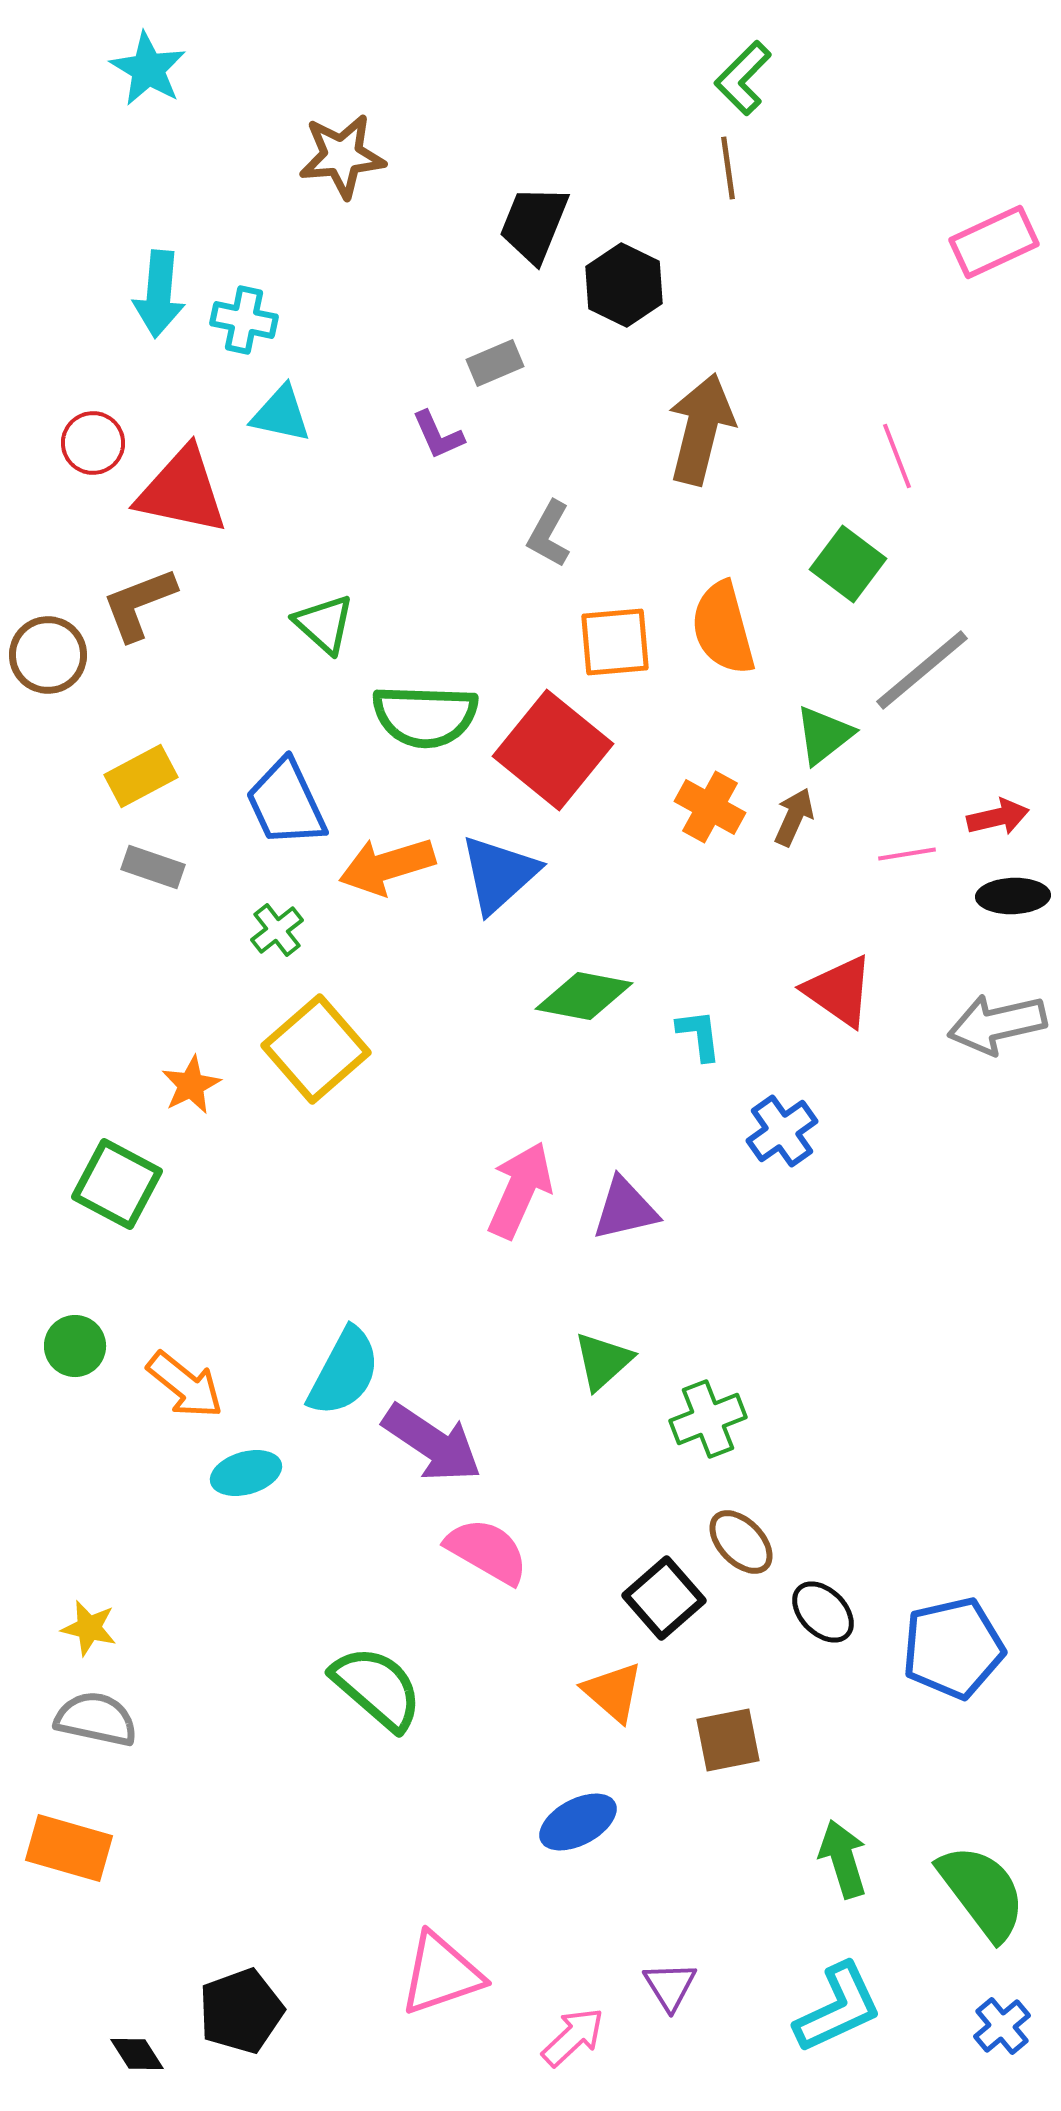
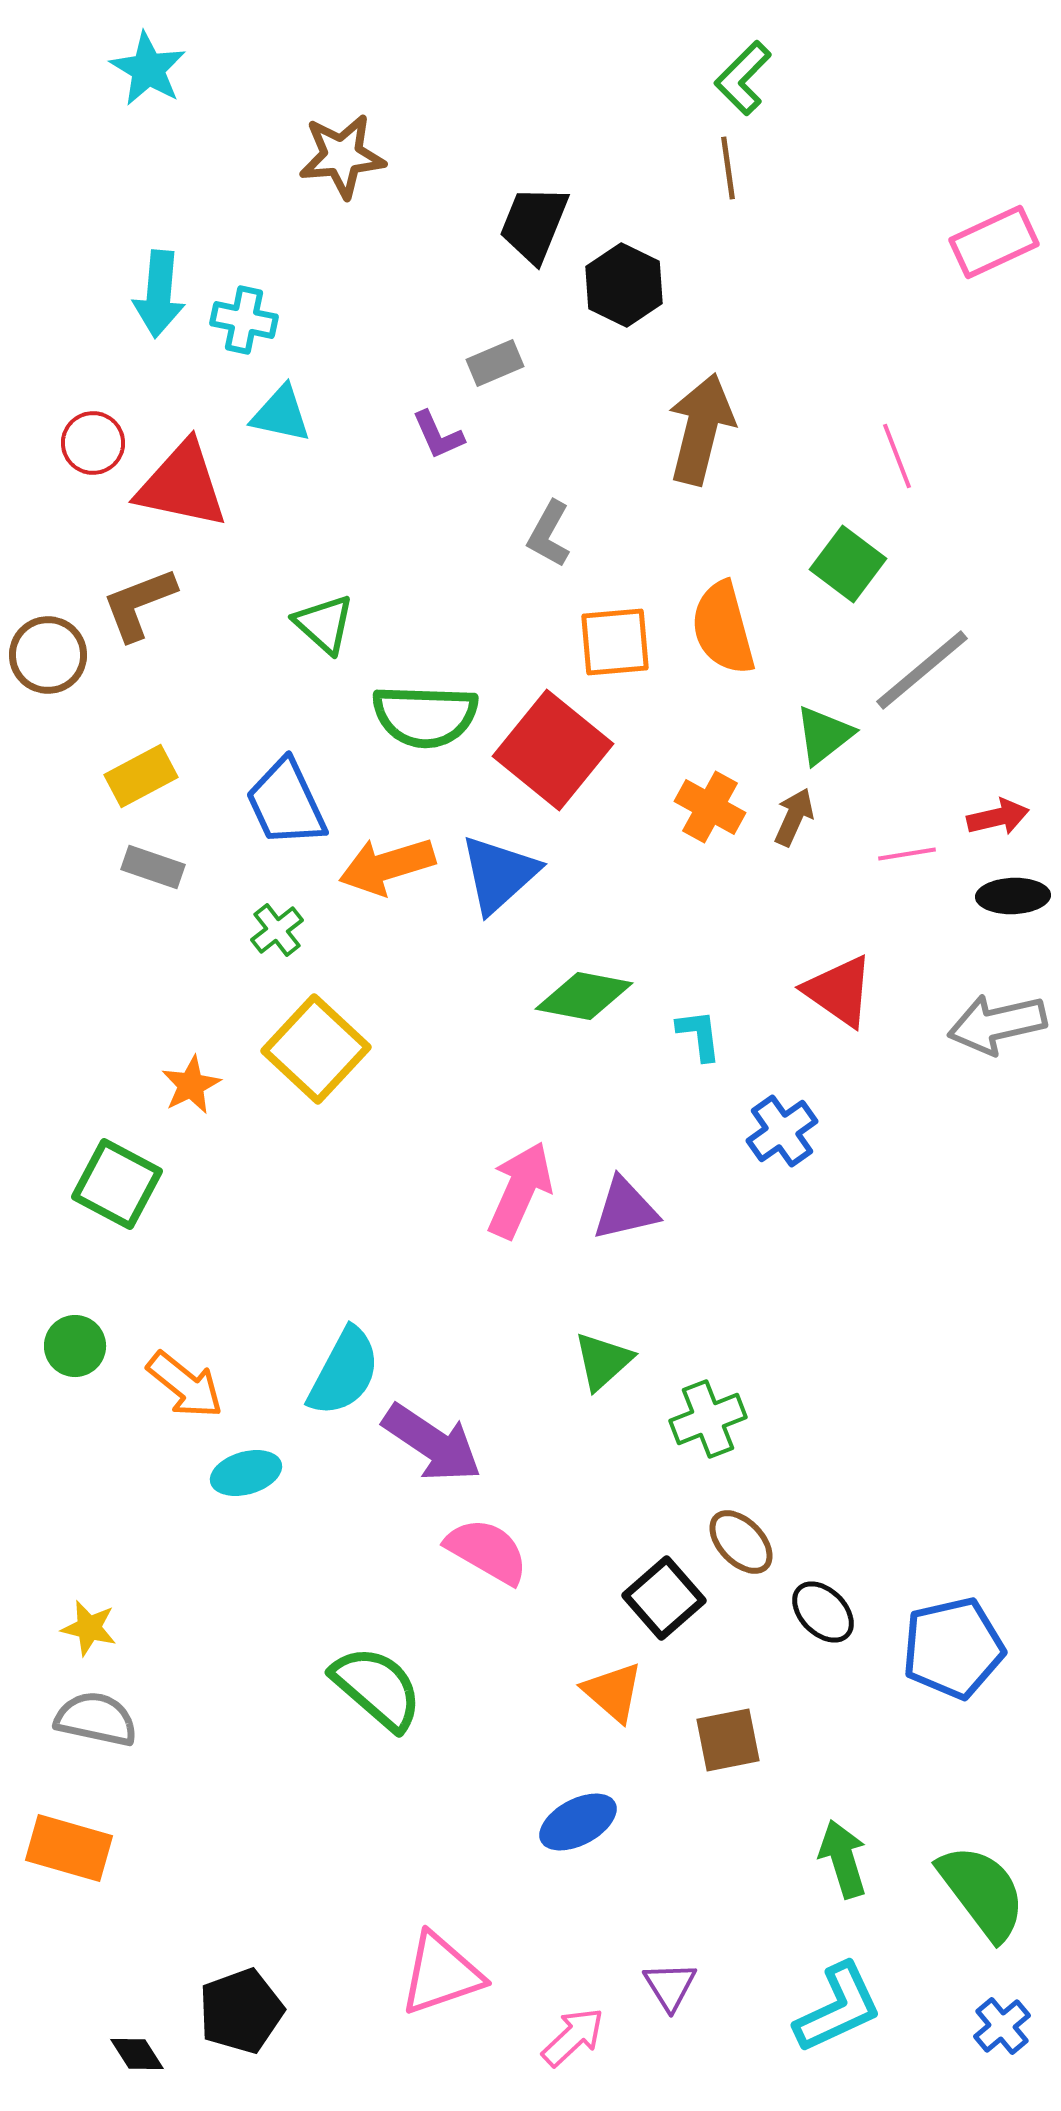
red triangle at (182, 491): moved 6 px up
yellow square at (316, 1049): rotated 6 degrees counterclockwise
